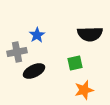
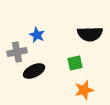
blue star: rotated 14 degrees counterclockwise
